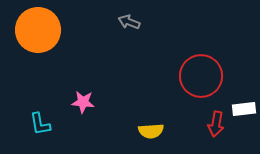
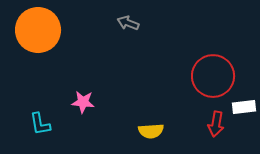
gray arrow: moved 1 px left, 1 px down
red circle: moved 12 px right
white rectangle: moved 2 px up
